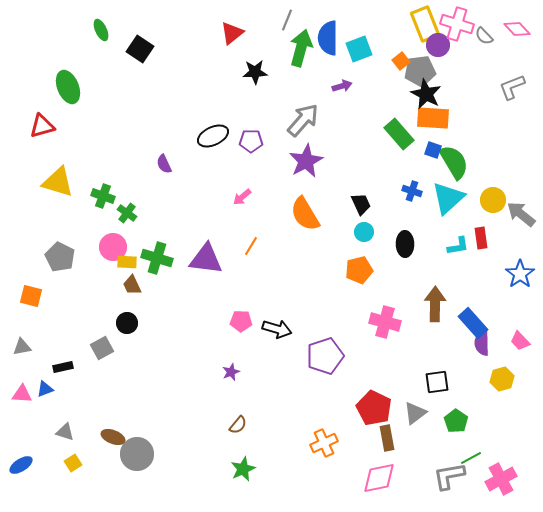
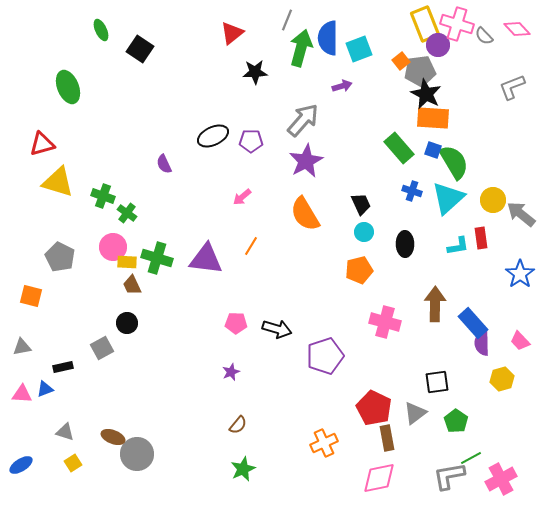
red triangle at (42, 126): moved 18 px down
green rectangle at (399, 134): moved 14 px down
pink pentagon at (241, 321): moved 5 px left, 2 px down
